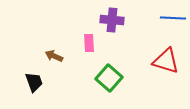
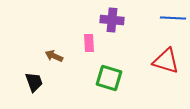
green square: rotated 24 degrees counterclockwise
